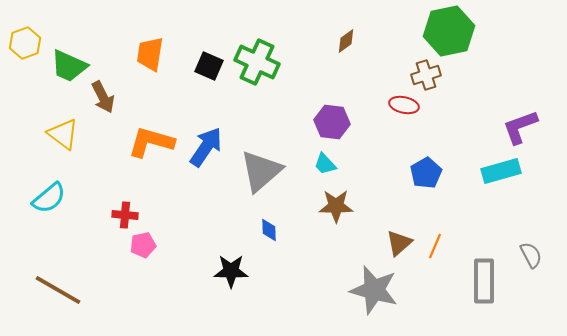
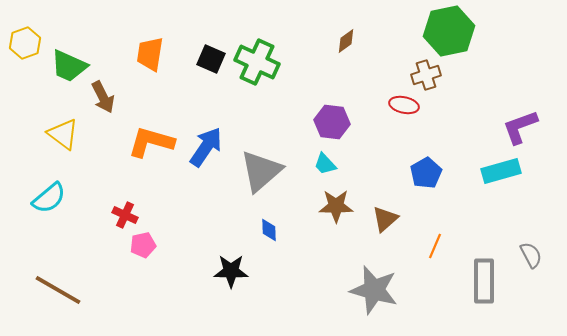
black square: moved 2 px right, 7 px up
red cross: rotated 20 degrees clockwise
brown triangle: moved 14 px left, 24 px up
